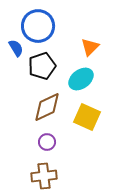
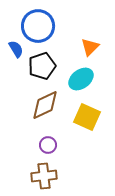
blue semicircle: moved 1 px down
brown diamond: moved 2 px left, 2 px up
purple circle: moved 1 px right, 3 px down
